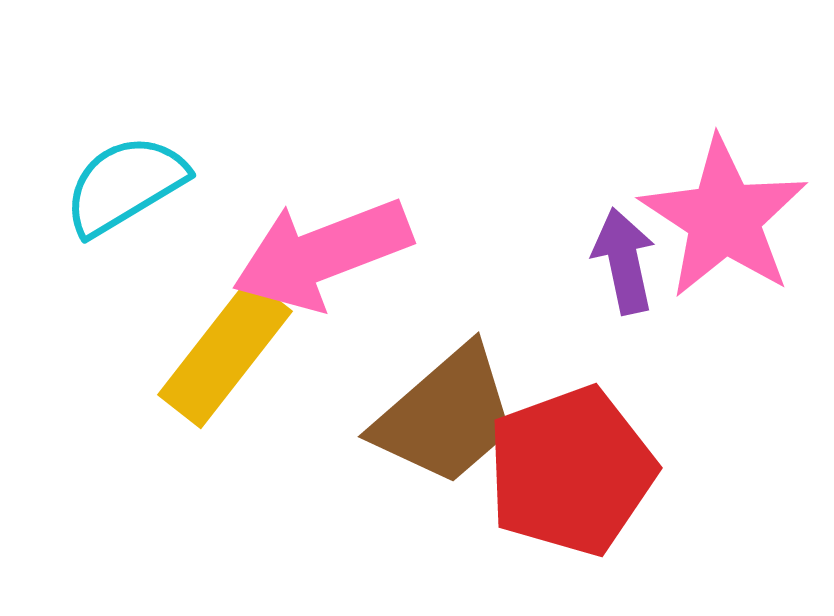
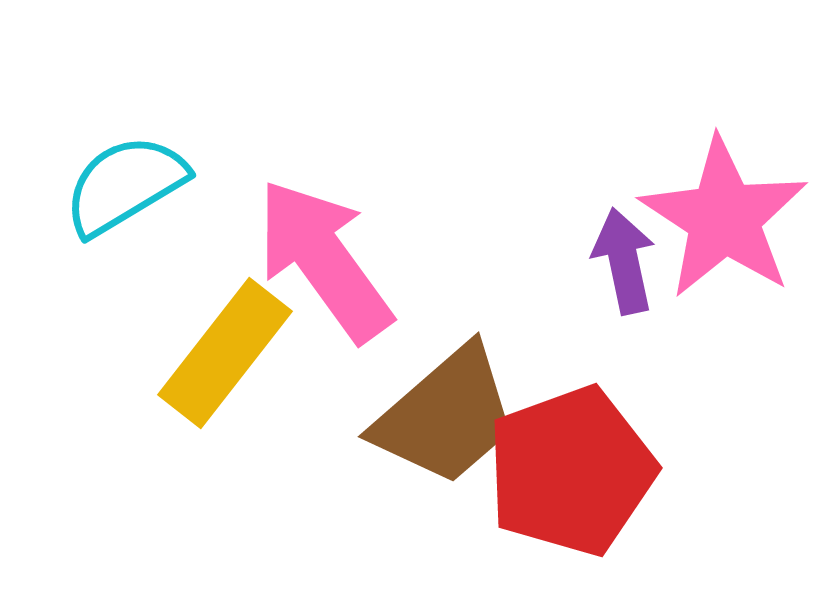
pink arrow: moved 2 px right, 6 px down; rotated 75 degrees clockwise
